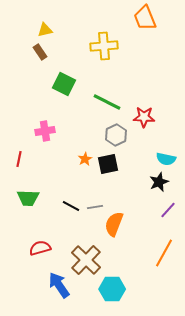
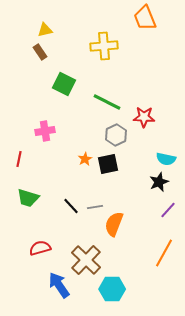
green trapezoid: rotated 15 degrees clockwise
black line: rotated 18 degrees clockwise
